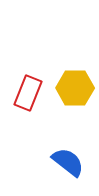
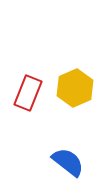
yellow hexagon: rotated 24 degrees counterclockwise
